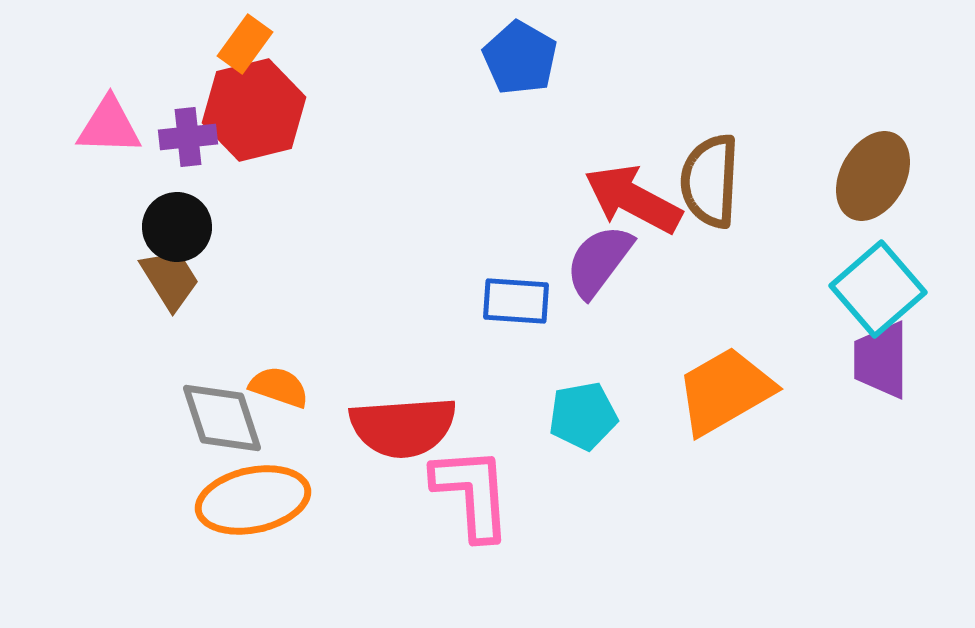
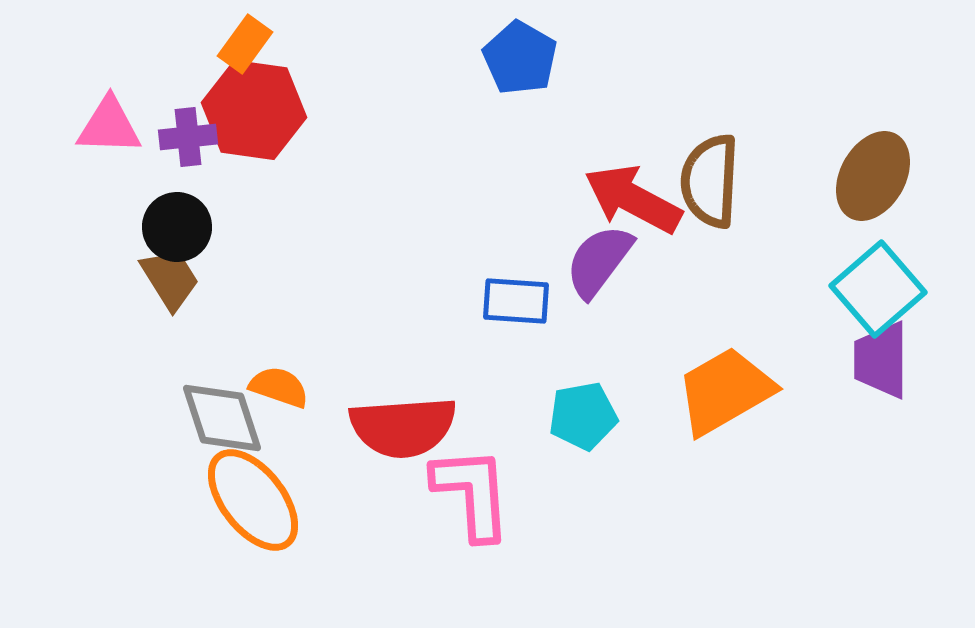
red hexagon: rotated 22 degrees clockwise
orange ellipse: rotated 64 degrees clockwise
